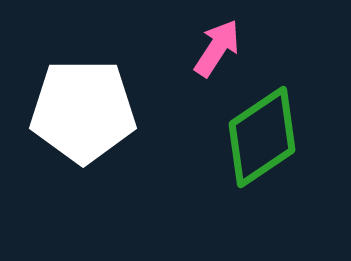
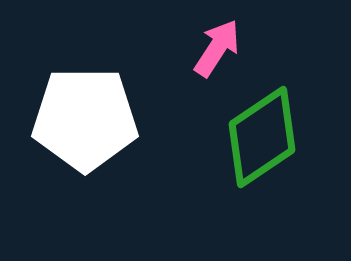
white pentagon: moved 2 px right, 8 px down
